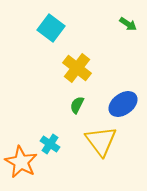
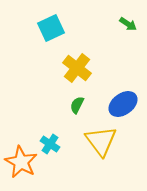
cyan square: rotated 28 degrees clockwise
